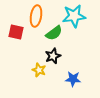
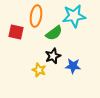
blue star: moved 13 px up
